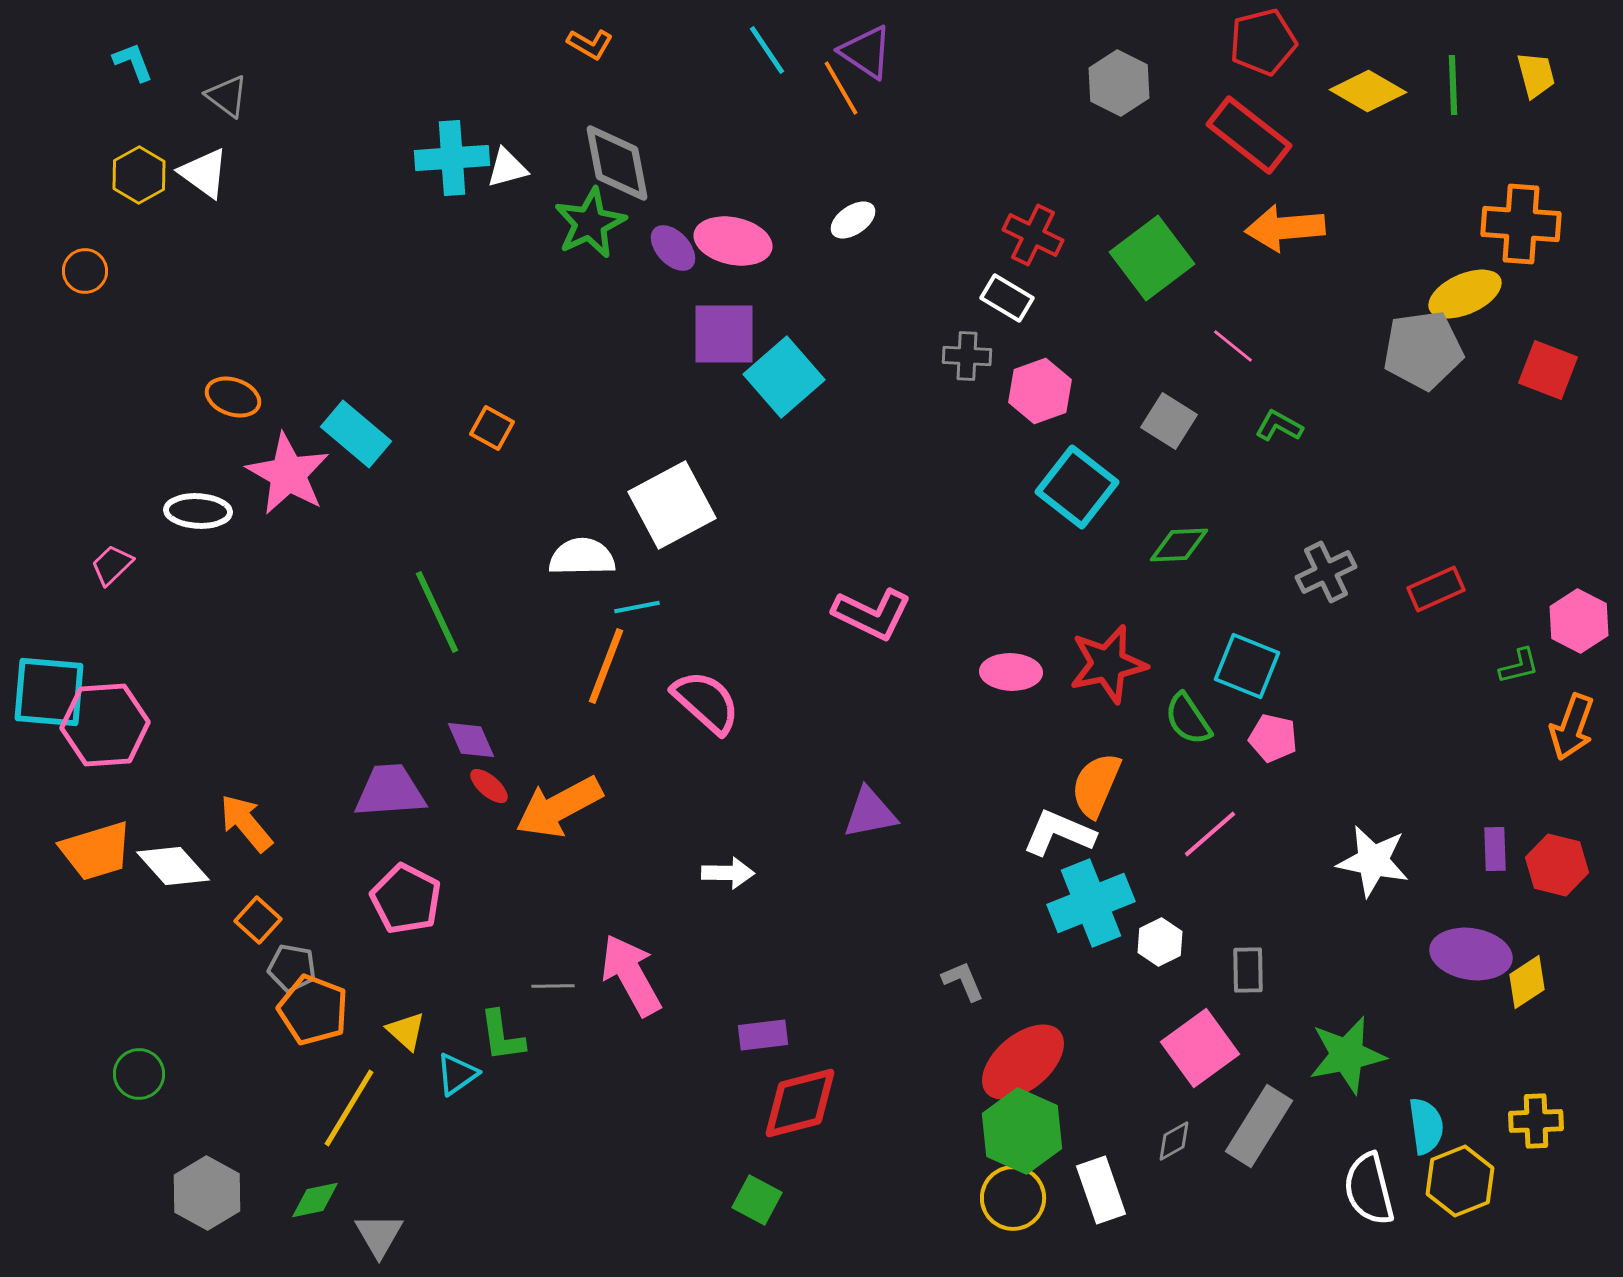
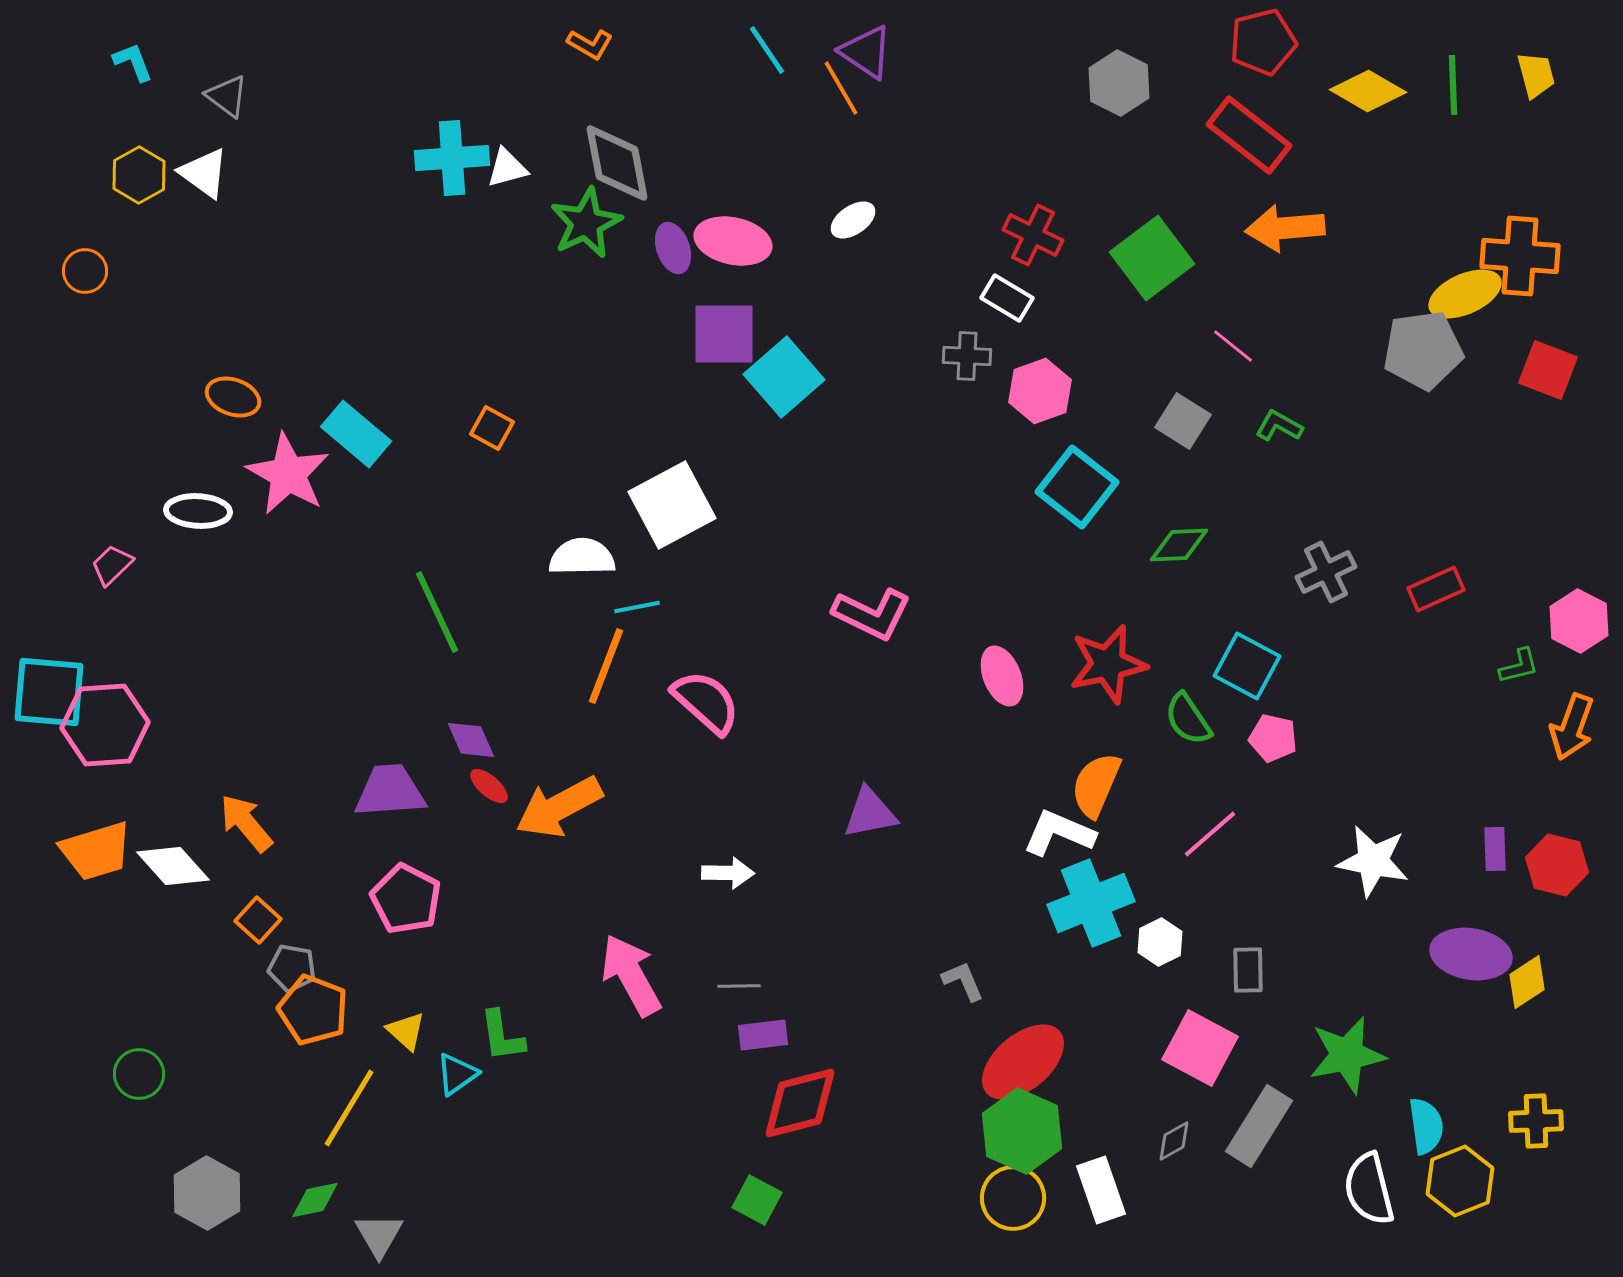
green star at (590, 223): moved 4 px left
orange cross at (1521, 224): moved 1 px left, 32 px down
purple ellipse at (673, 248): rotated 24 degrees clockwise
gray square at (1169, 421): moved 14 px right
cyan square at (1247, 666): rotated 6 degrees clockwise
pink ellipse at (1011, 672): moved 9 px left, 4 px down; rotated 66 degrees clockwise
gray line at (553, 986): moved 186 px right
pink square at (1200, 1048): rotated 26 degrees counterclockwise
